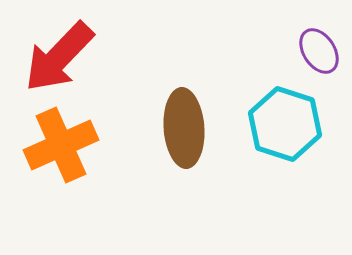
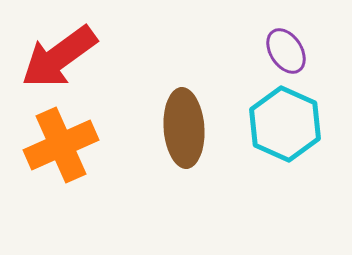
purple ellipse: moved 33 px left
red arrow: rotated 10 degrees clockwise
cyan hexagon: rotated 6 degrees clockwise
